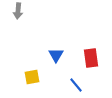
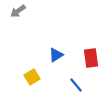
gray arrow: rotated 49 degrees clockwise
blue triangle: rotated 28 degrees clockwise
yellow square: rotated 21 degrees counterclockwise
